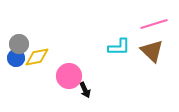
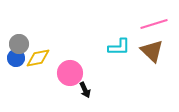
yellow diamond: moved 1 px right, 1 px down
pink circle: moved 1 px right, 3 px up
